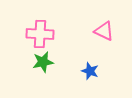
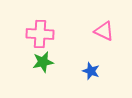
blue star: moved 1 px right
